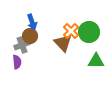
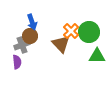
brown triangle: moved 2 px left, 1 px down
green triangle: moved 1 px right, 5 px up
